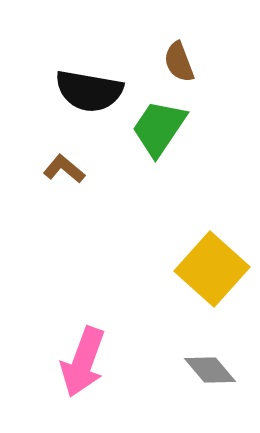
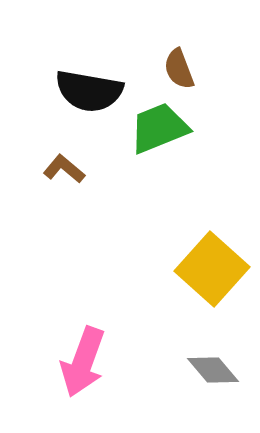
brown semicircle: moved 7 px down
green trapezoid: rotated 34 degrees clockwise
gray diamond: moved 3 px right
